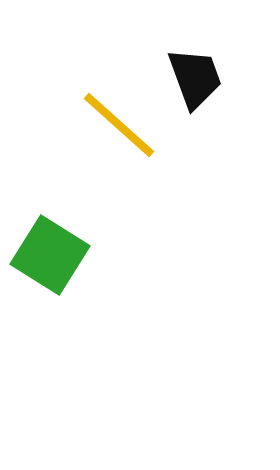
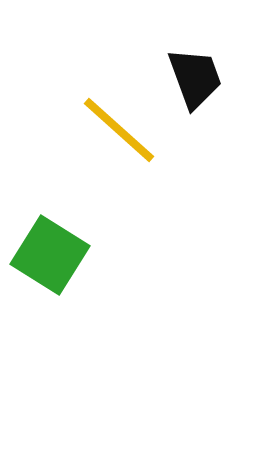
yellow line: moved 5 px down
